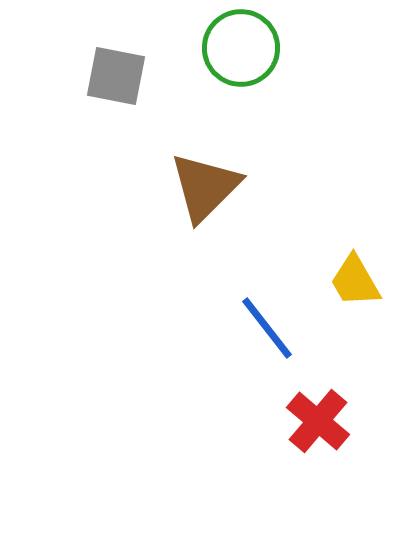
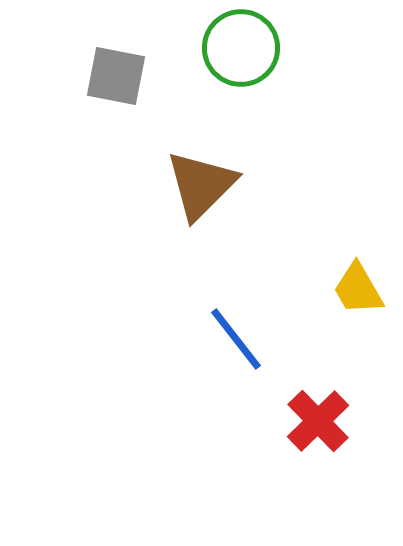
brown triangle: moved 4 px left, 2 px up
yellow trapezoid: moved 3 px right, 8 px down
blue line: moved 31 px left, 11 px down
red cross: rotated 6 degrees clockwise
